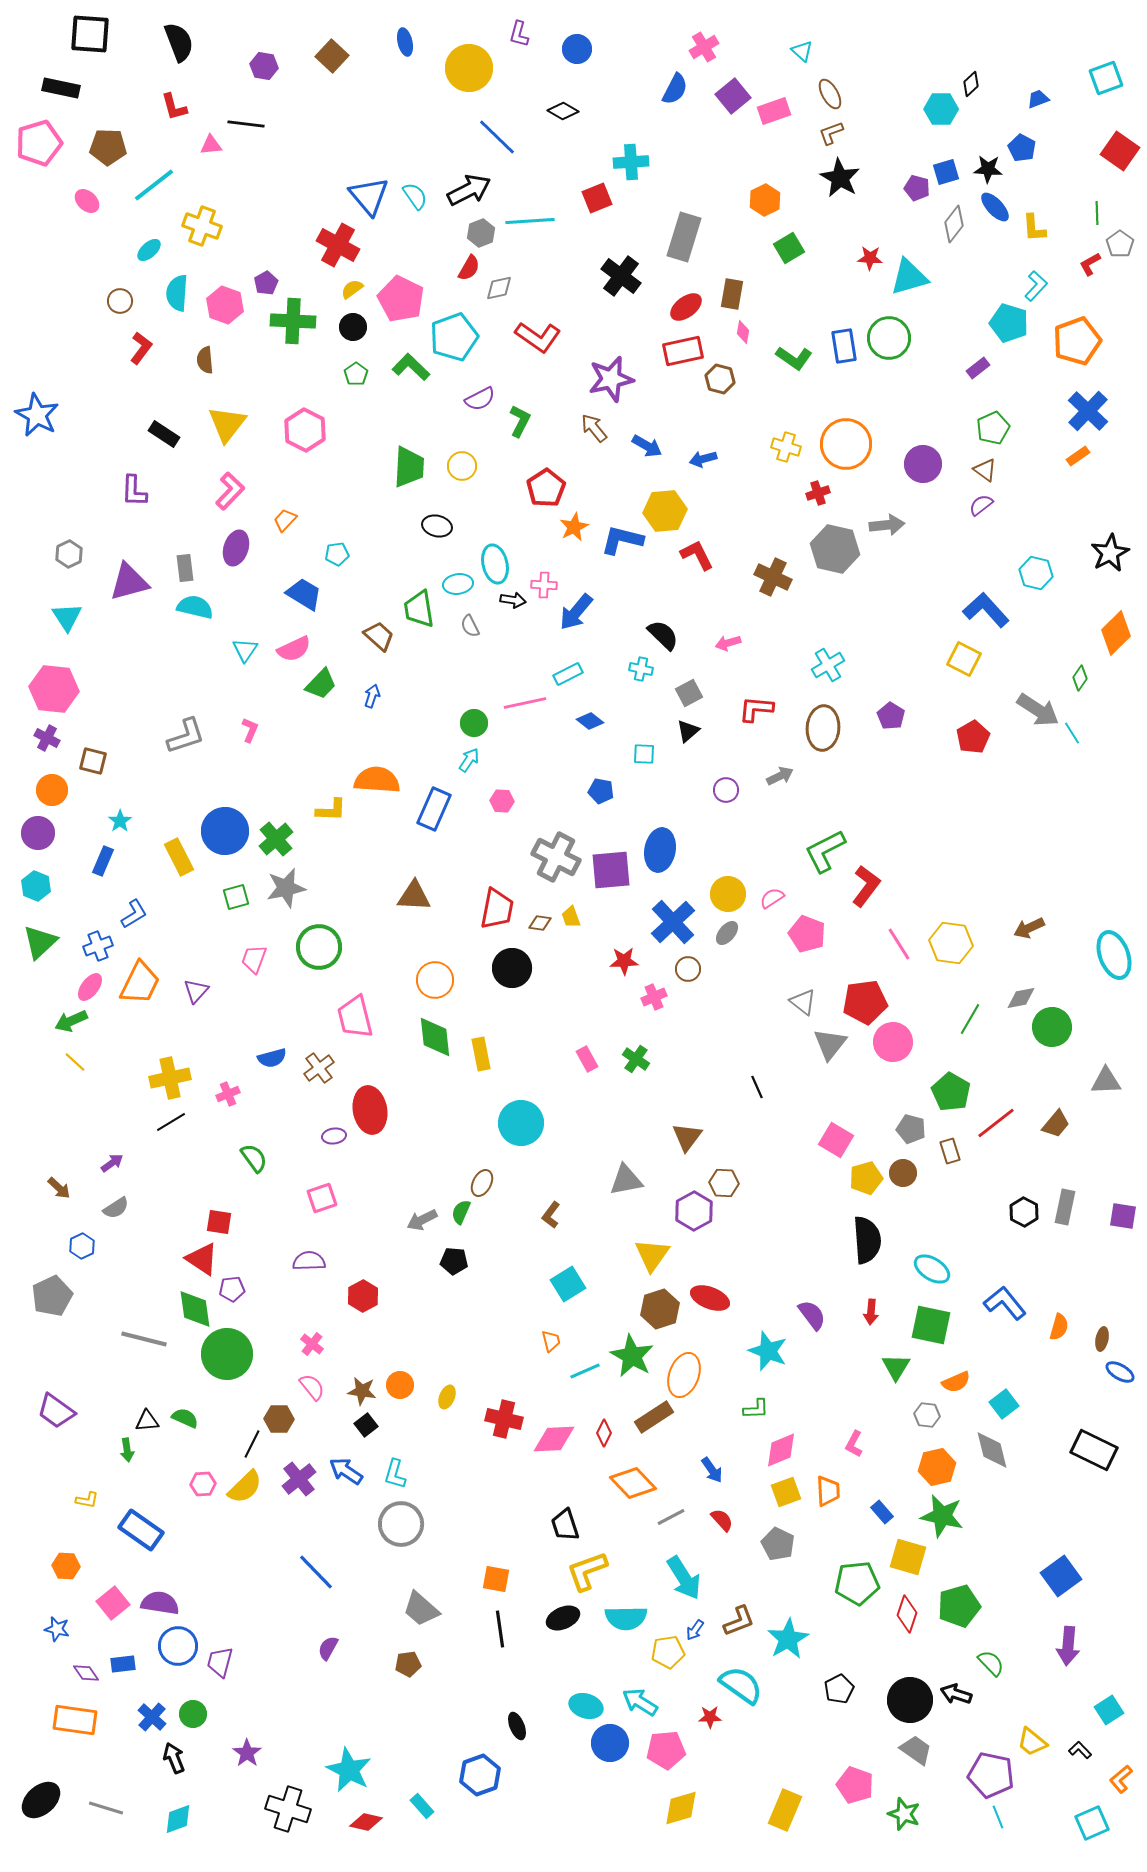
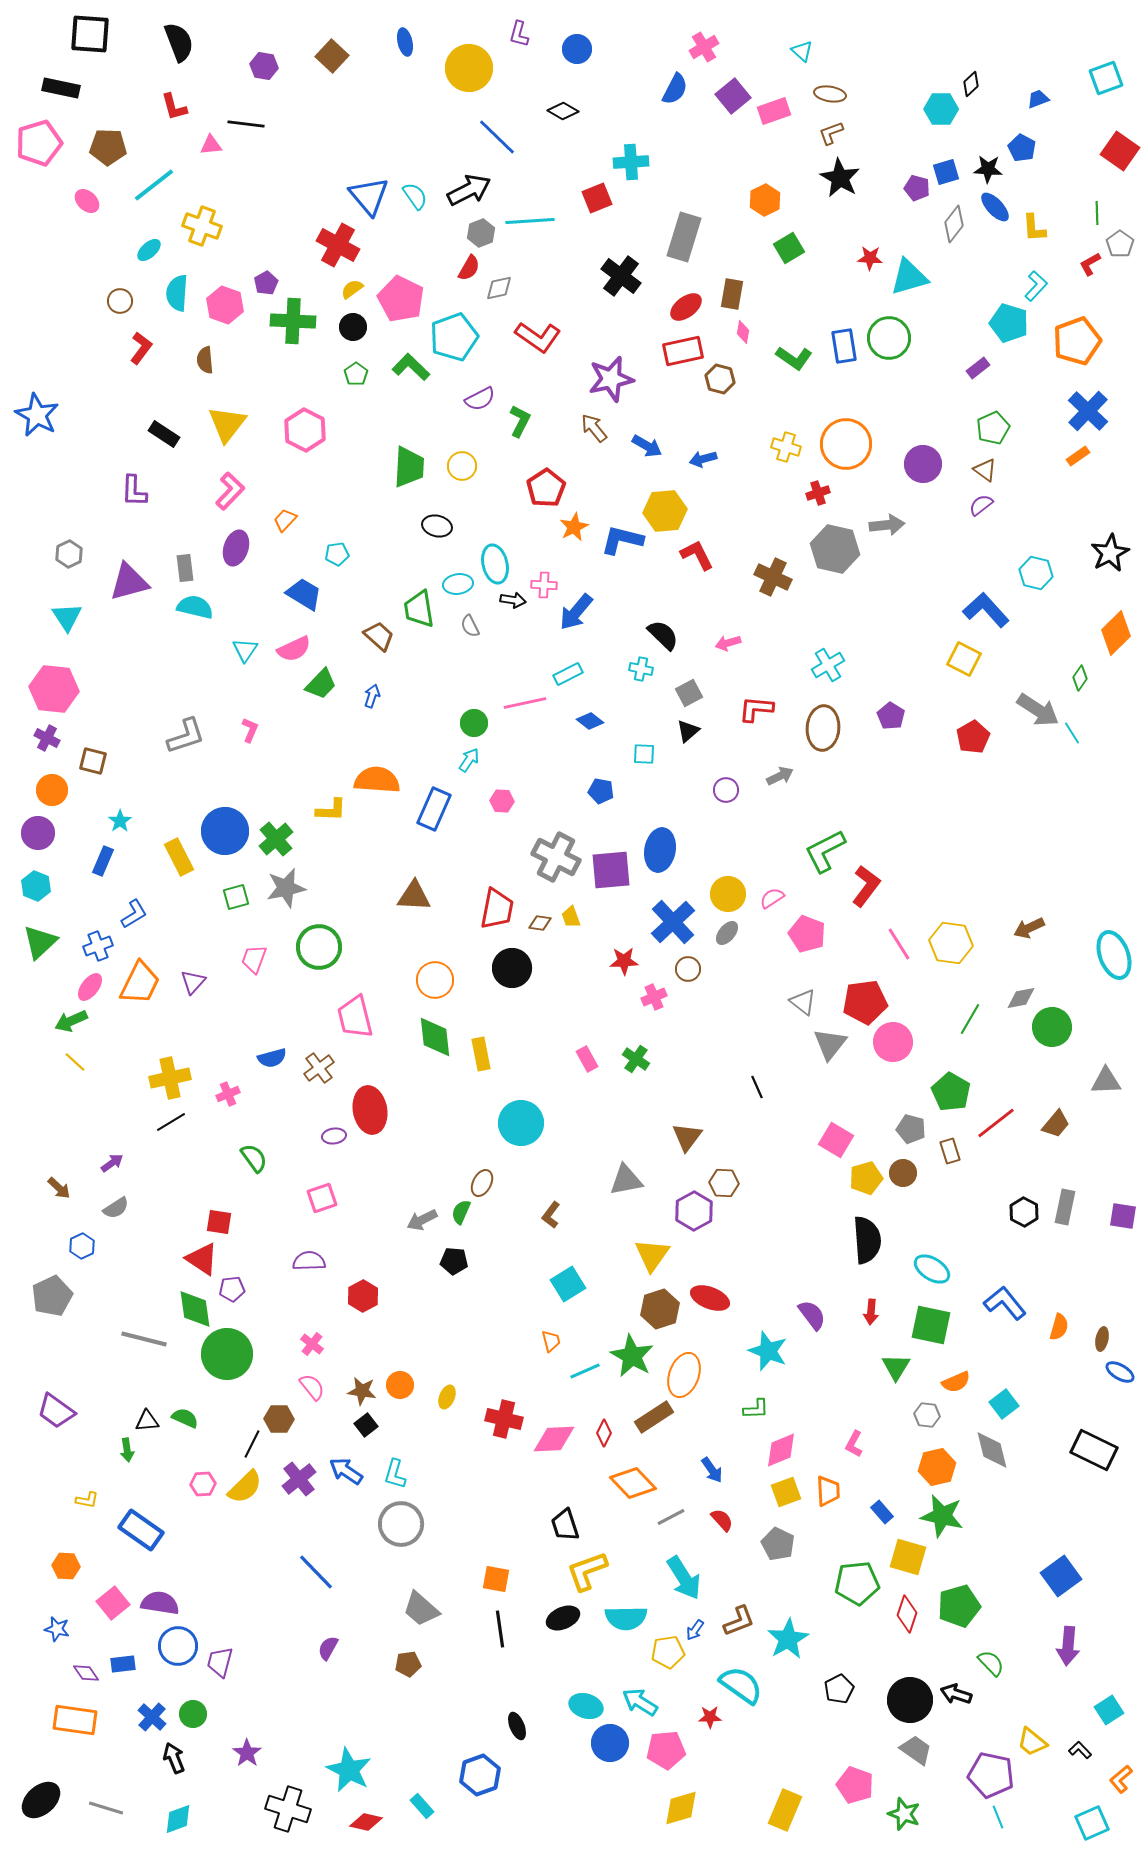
brown ellipse at (830, 94): rotated 52 degrees counterclockwise
purple triangle at (196, 991): moved 3 px left, 9 px up
